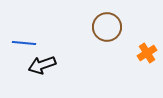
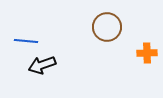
blue line: moved 2 px right, 2 px up
orange cross: rotated 30 degrees clockwise
